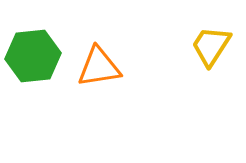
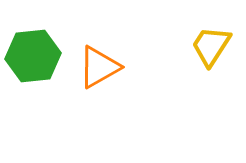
orange triangle: rotated 21 degrees counterclockwise
